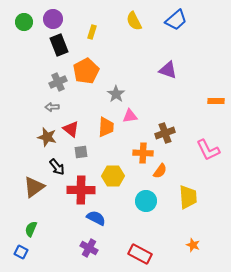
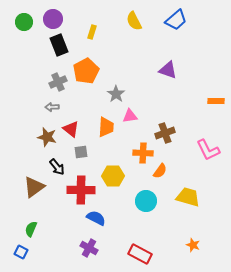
yellow trapezoid: rotated 70 degrees counterclockwise
